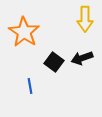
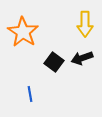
yellow arrow: moved 5 px down
orange star: moved 1 px left
blue line: moved 8 px down
